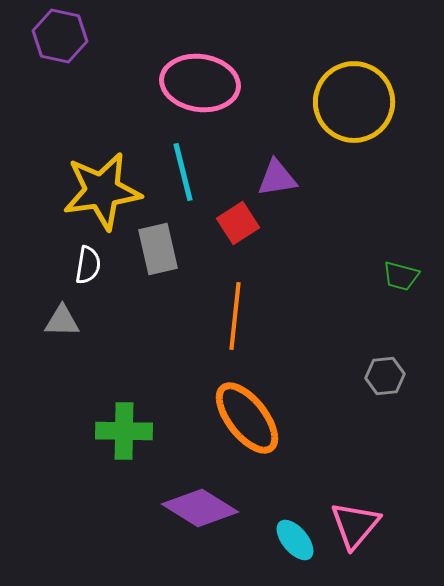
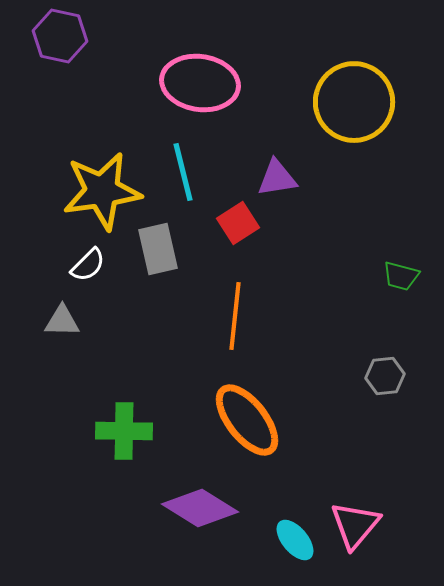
white semicircle: rotated 36 degrees clockwise
orange ellipse: moved 2 px down
